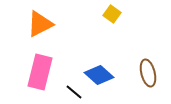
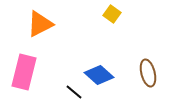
pink rectangle: moved 16 px left
